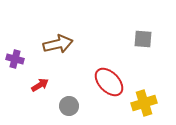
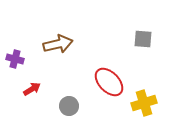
red arrow: moved 8 px left, 4 px down
